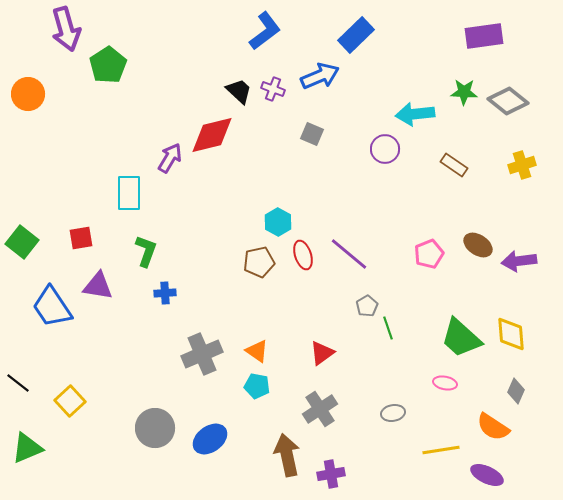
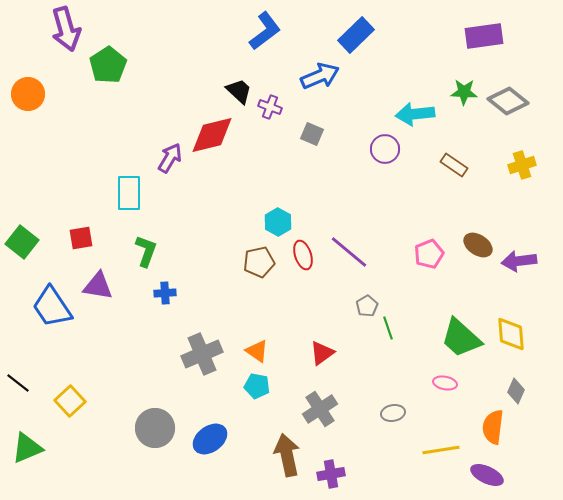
purple cross at (273, 89): moved 3 px left, 18 px down
purple line at (349, 254): moved 2 px up
orange semicircle at (493, 427): rotated 64 degrees clockwise
